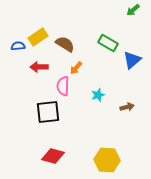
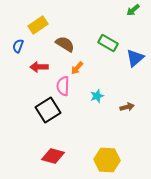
yellow rectangle: moved 12 px up
blue semicircle: rotated 64 degrees counterclockwise
blue triangle: moved 3 px right, 2 px up
orange arrow: moved 1 px right
cyan star: moved 1 px left, 1 px down
black square: moved 2 px up; rotated 25 degrees counterclockwise
